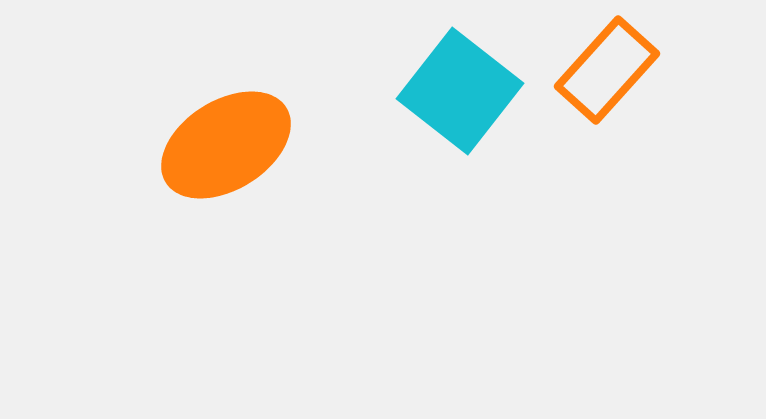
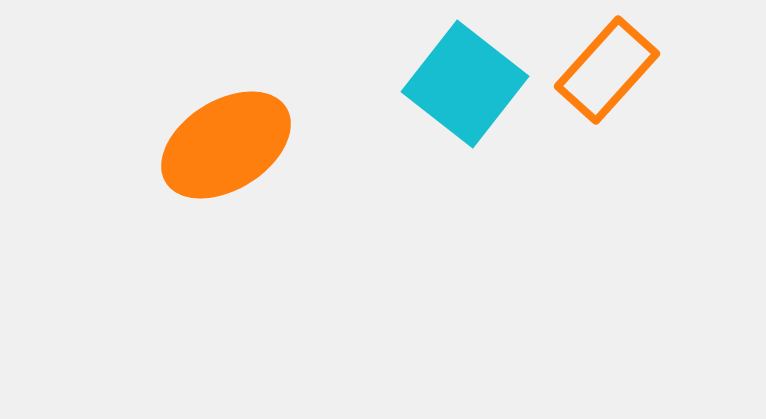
cyan square: moved 5 px right, 7 px up
